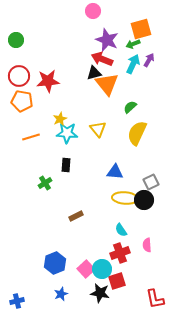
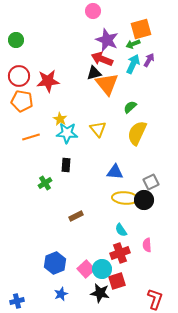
yellow star: rotated 16 degrees counterclockwise
red L-shape: rotated 150 degrees counterclockwise
